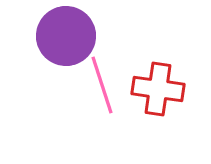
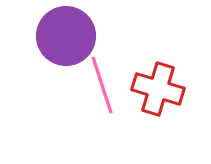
red cross: rotated 9 degrees clockwise
